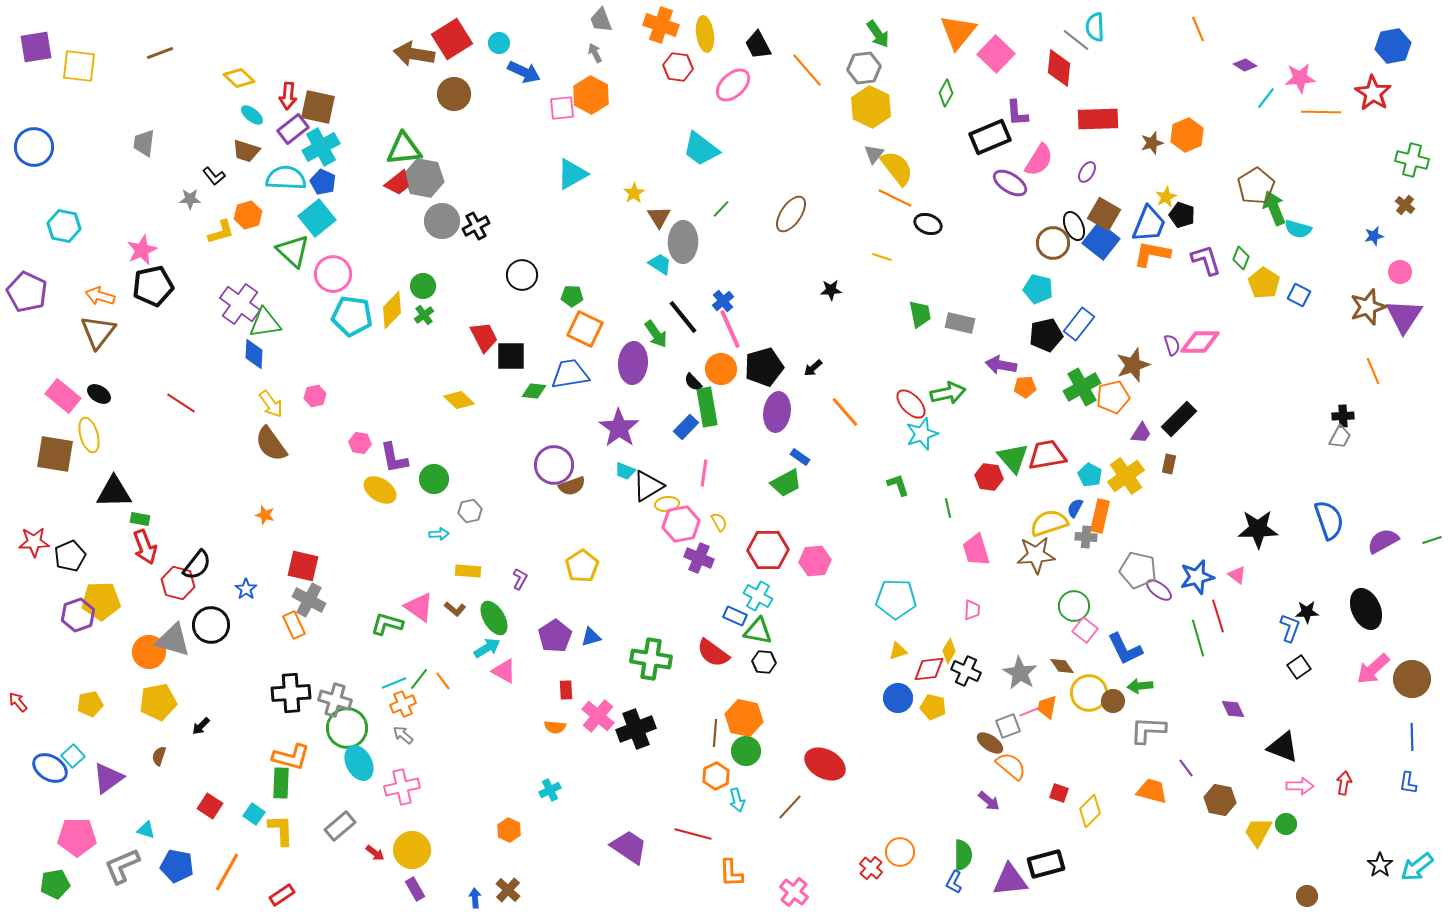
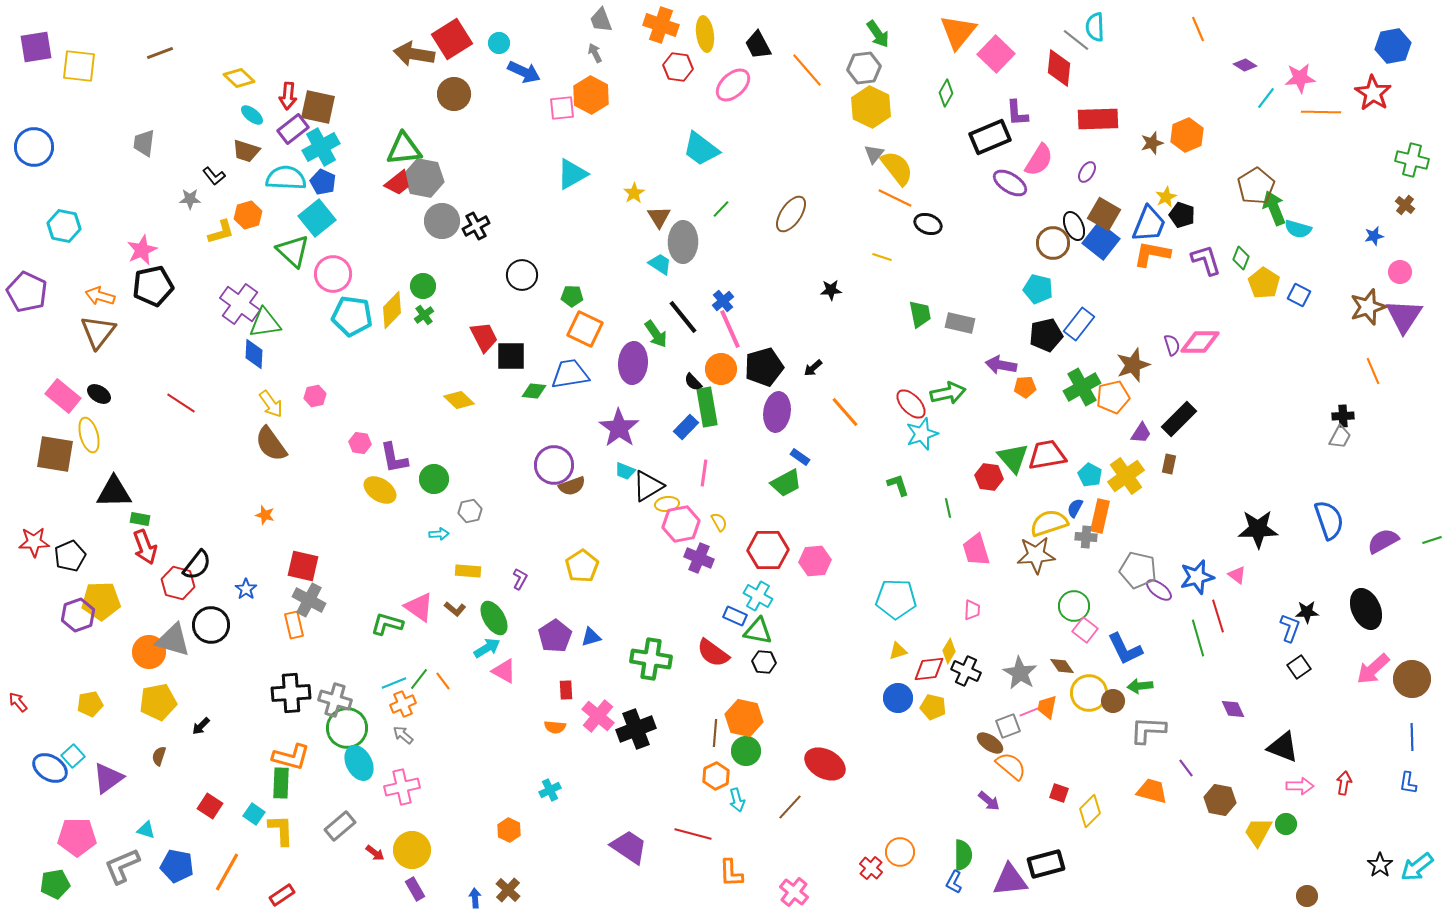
orange rectangle at (294, 625): rotated 12 degrees clockwise
